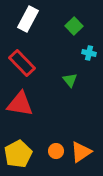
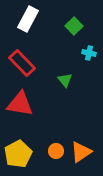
green triangle: moved 5 px left
